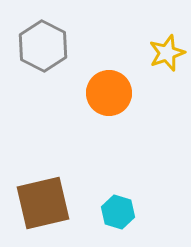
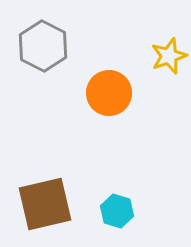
yellow star: moved 2 px right, 3 px down
brown square: moved 2 px right, 1 px down
cyan hexagon: moved 1 px left, 1 px up
